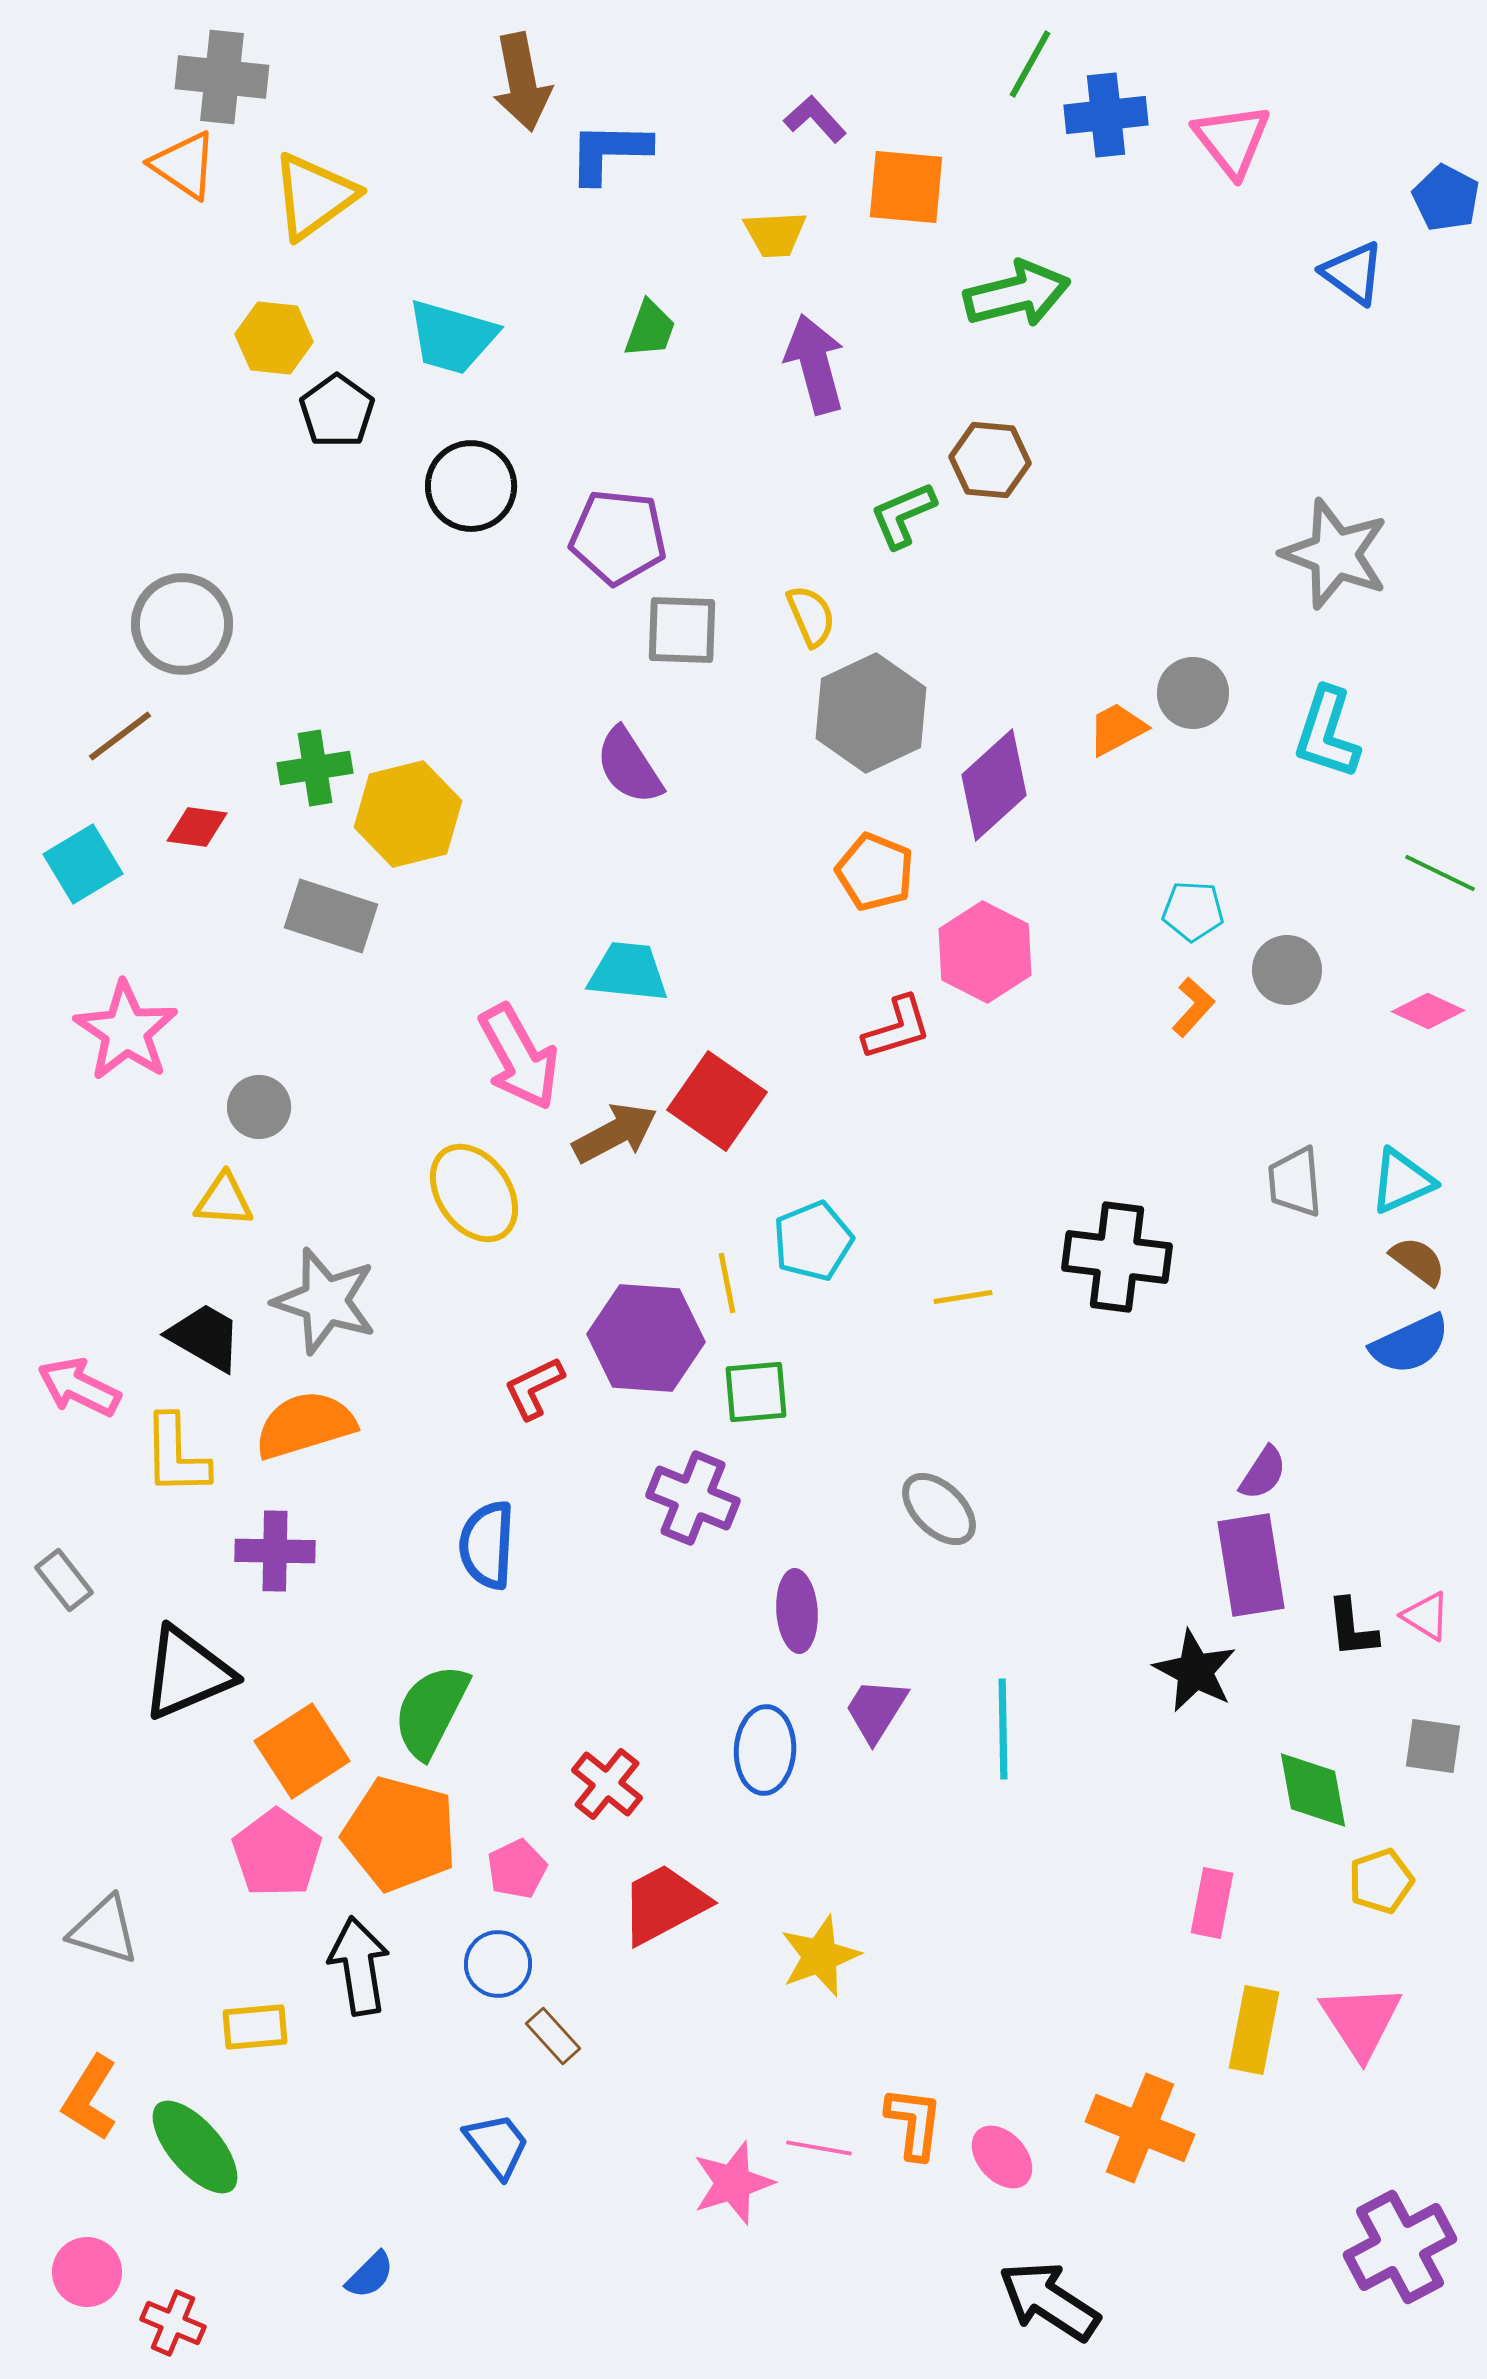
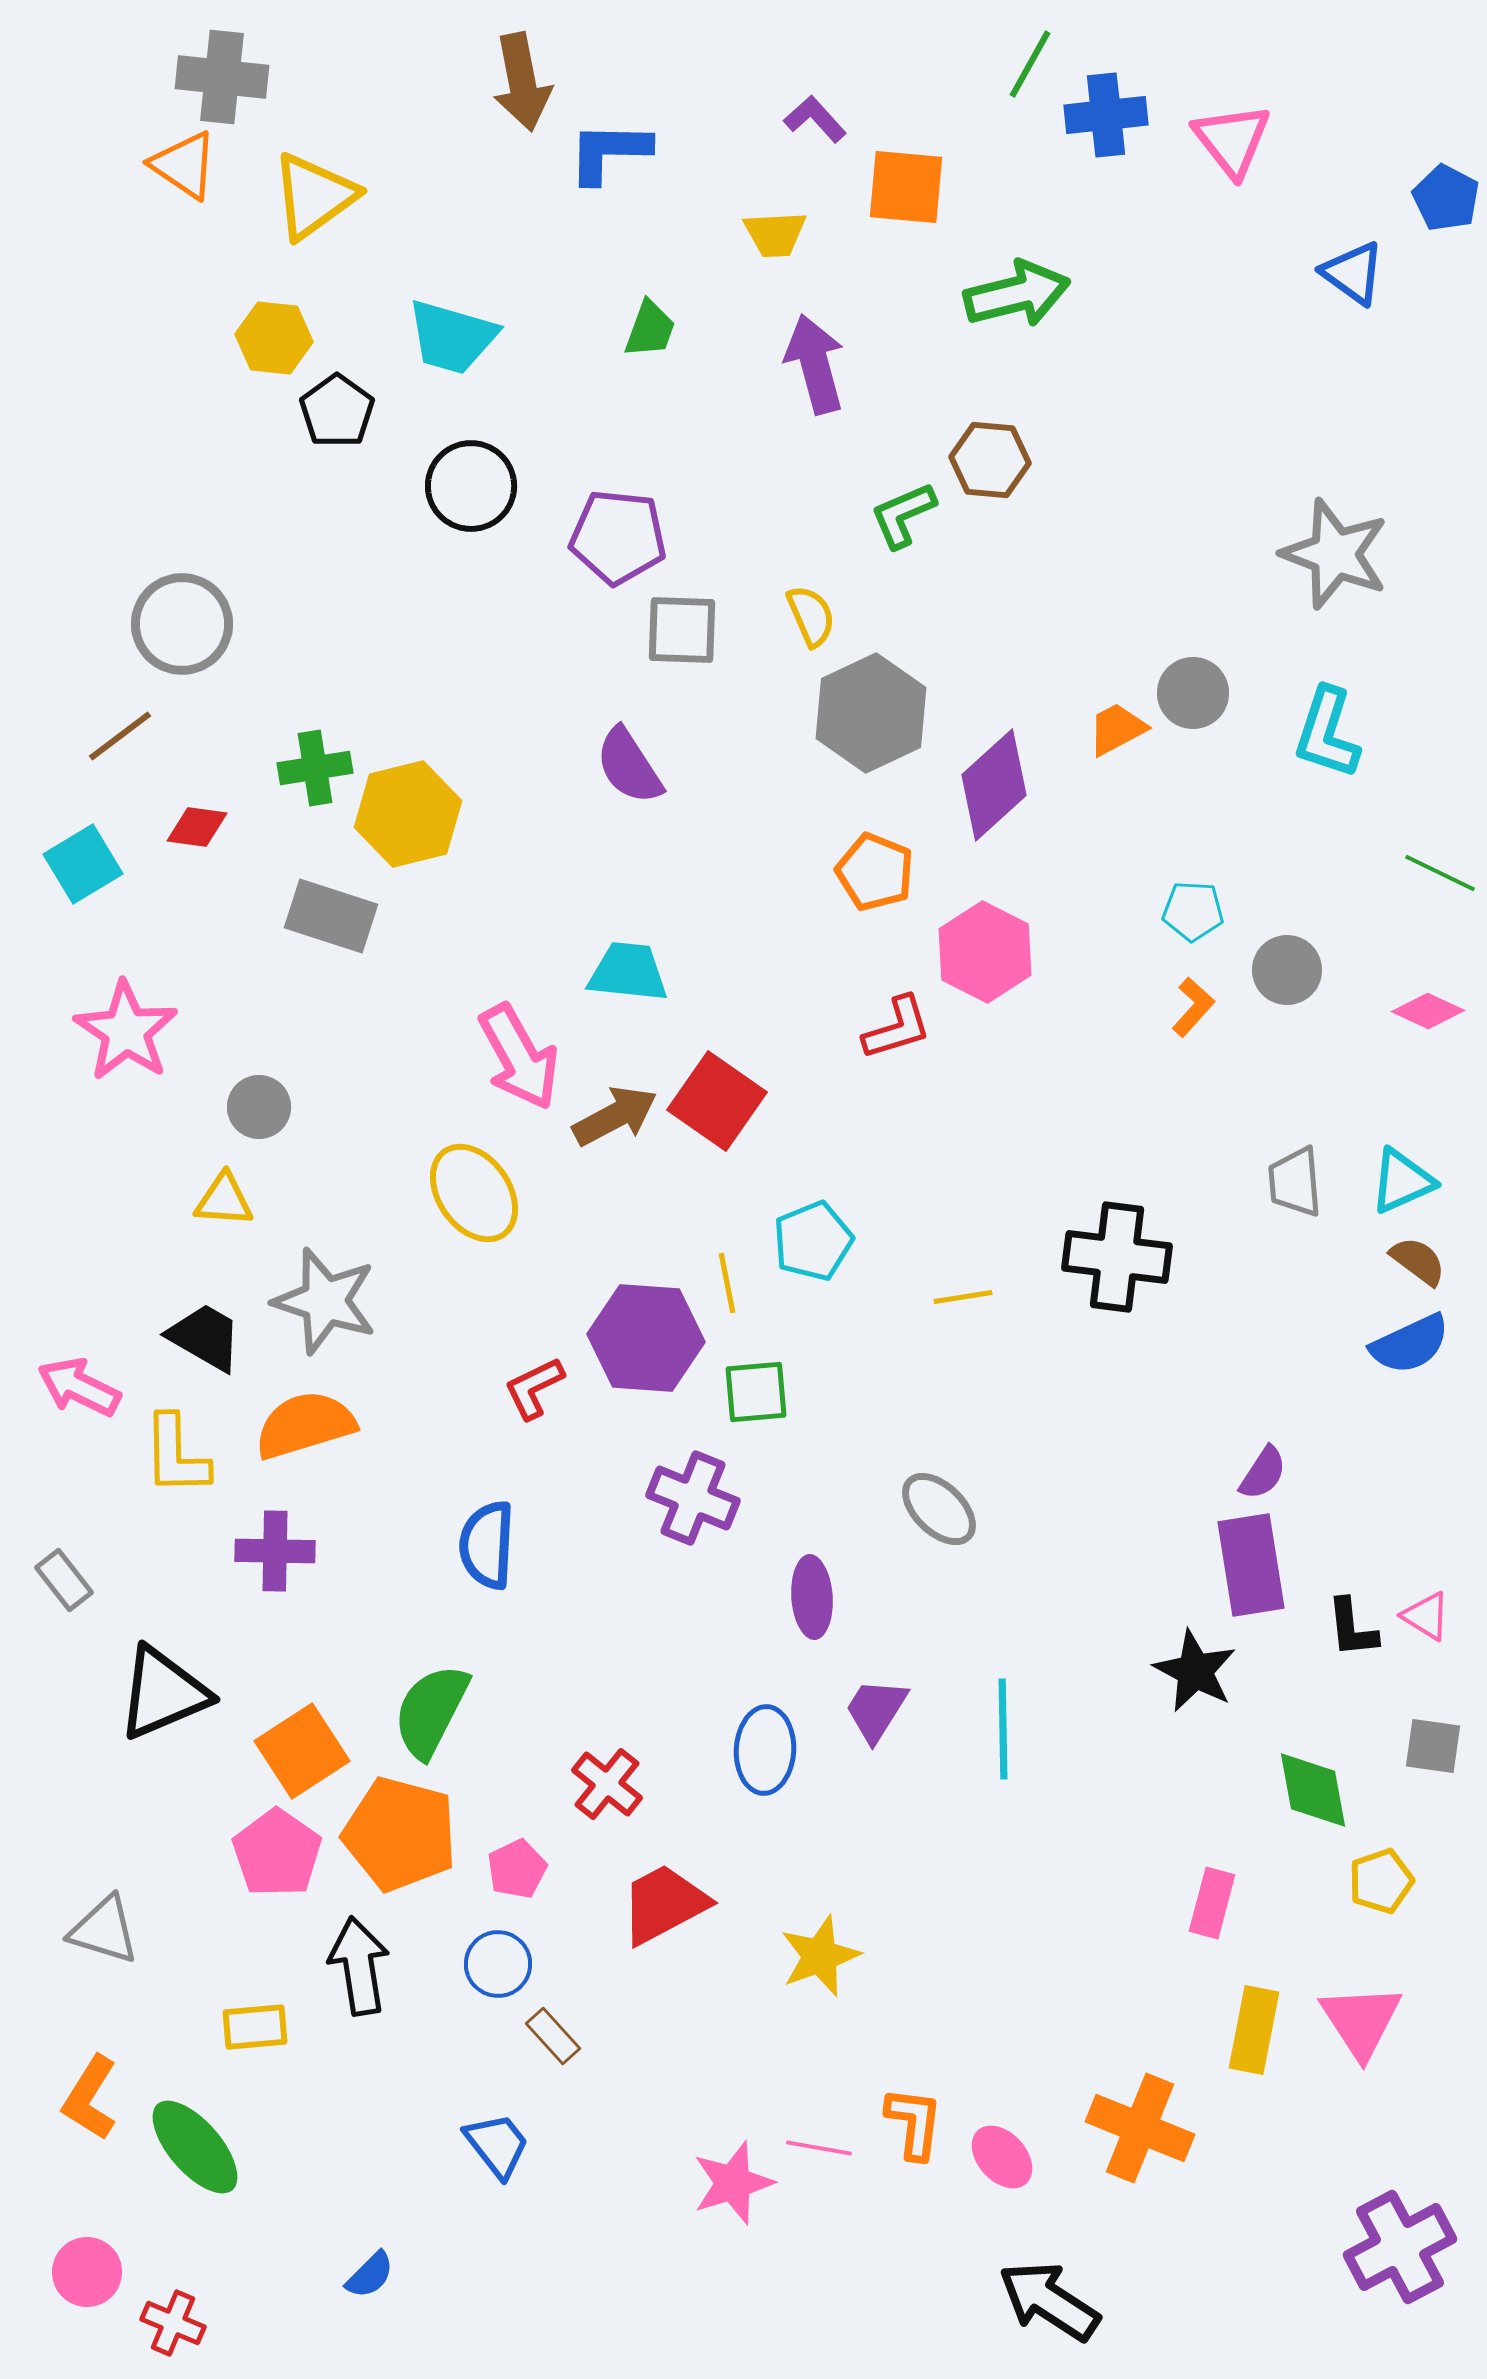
brown arrow at (615, 1133): moved 17 px up
purple ellipse at (797, 1611): moved 15 px right, 14 px up
black triangle at (187, 1673): moved 24 px left, 20 px down
pink rectangle at (1212, 1903): rotated 4 degrees clockwise
